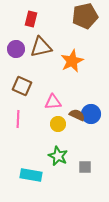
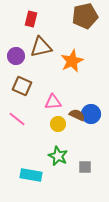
purple circle: moved 7 px down
pink line: moved 1 px left; rotated 54 degrees counterclockwise
